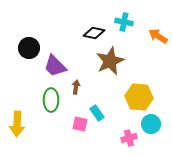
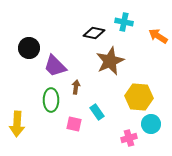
cyan rectangle: moved 1 px up
pink square: moved 6 px left
